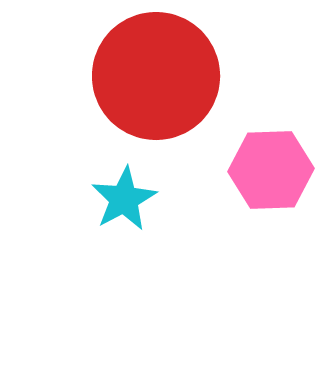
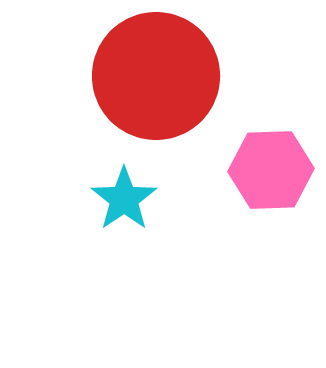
cyan star: rotated 6 degrees counterclockwise
